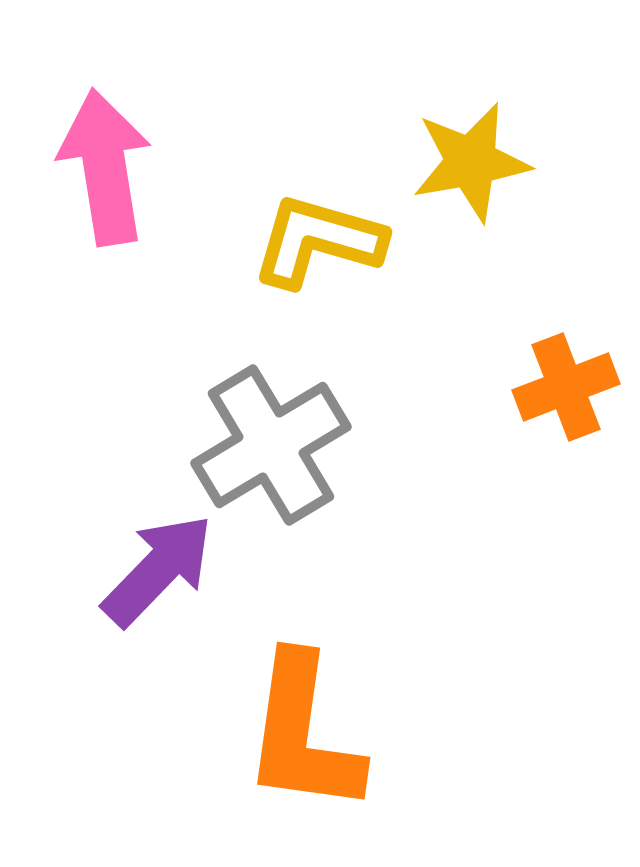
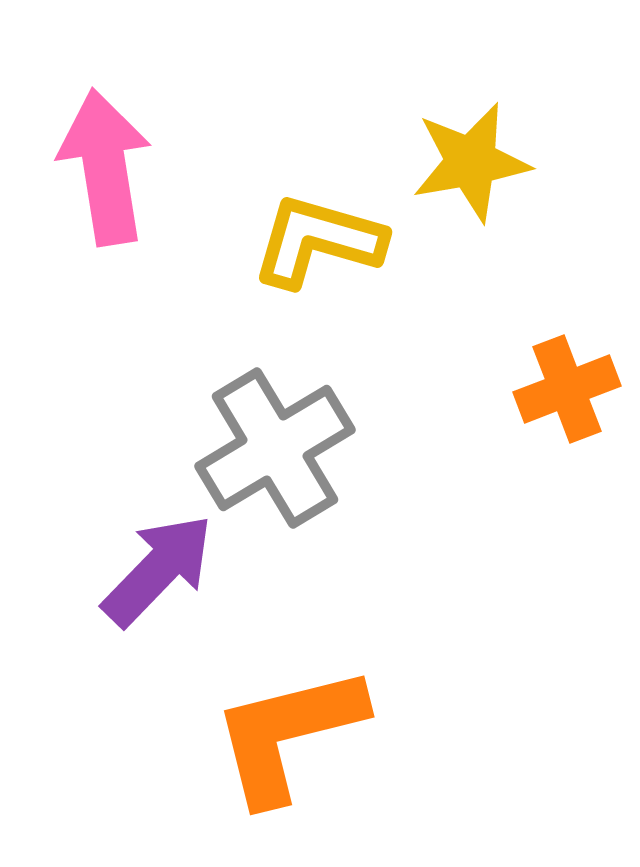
orange cross: moved 1 px right, 2 px down
gray cross: moved 4 px right, 3 px down
orange L-shape: moved 15 px left; rotated 68 degrees clockwise
